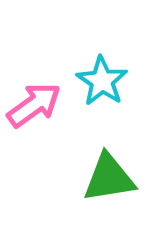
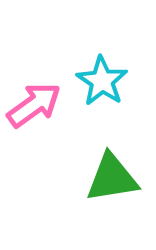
green triangle: moved 3 px right
